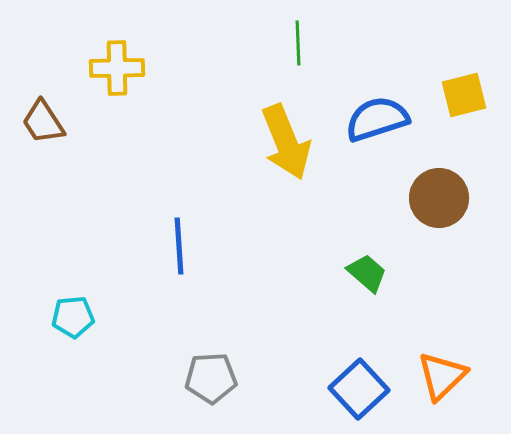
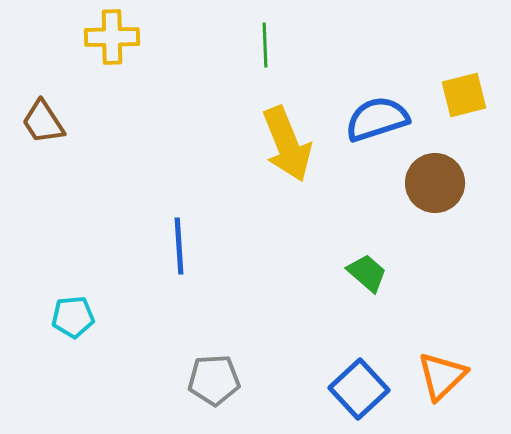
green line: moved 33 px left, 2 px down
yellow cross: moved 5 px left, 31 px up
yellow arrow: moved 1 px right, 2 px down
brown circle: moved 4 px left, 15 px up
gray pentagon: moved 3 px right, 2 px down
